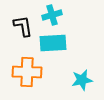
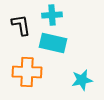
cyan cross: rotated 12 degrees clockwise
black L-shape: moved 2 px left, 1 px up
cyan rectangle: rotated 16 degrees clockwise
